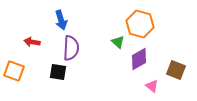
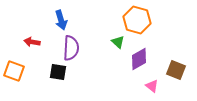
orange hexagon: moved 3 px left, 4 px up
